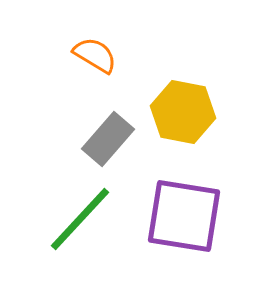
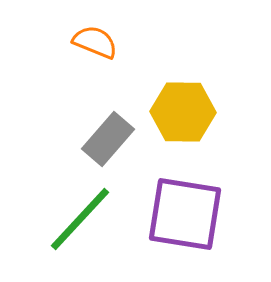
orange semicircle: moved 13 px up; rotated 9 degrees counterclockwise
yellow hexagon: rotated 10 degrees counterclockwise
purple square: moved 1 px right, 2 px up
